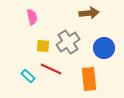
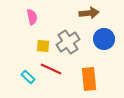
blue circle: moved 9 px up
cyan rectangle: moved 1 px down
